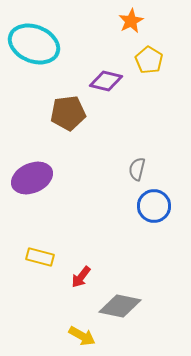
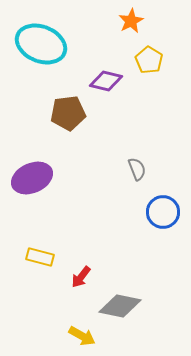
cyan ellipse: moved 7 px right
gray semicircle: rotated 145 degrees clockwise
blue circle: moved 9 px right, 6 px down
